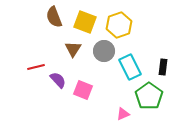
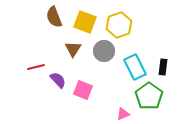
cyan rectangle: moved 5 px right
